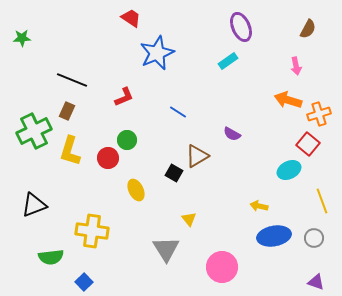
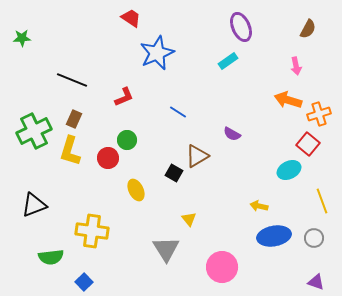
brown rectangle: moved 7 px right, 8 px down
